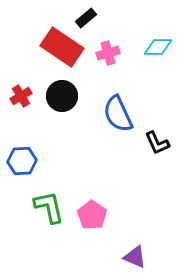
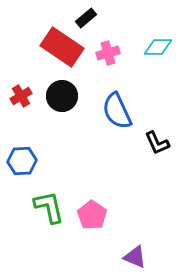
blue semicircle: moved 1 px left, 3 px up
